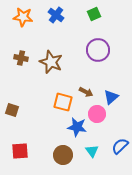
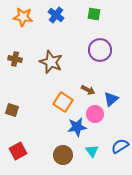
green square: rotated 32 degrees clockwise
purple circle: moved 2 px right
brown cross: moved 6 px left, 1 px down
brown arrow: moved 2 px right, 2 px up
blue triangle: moved 2 px down
orange square: rotated 18 degrees clockwise
pink circle: moved 2 px left
blue star: rotated 18 degrees counterclockwise
blue semicircle: rotated 12 degrees clockwise
red square: moved 2 px left; rotated 24 degrees counterclockwise
